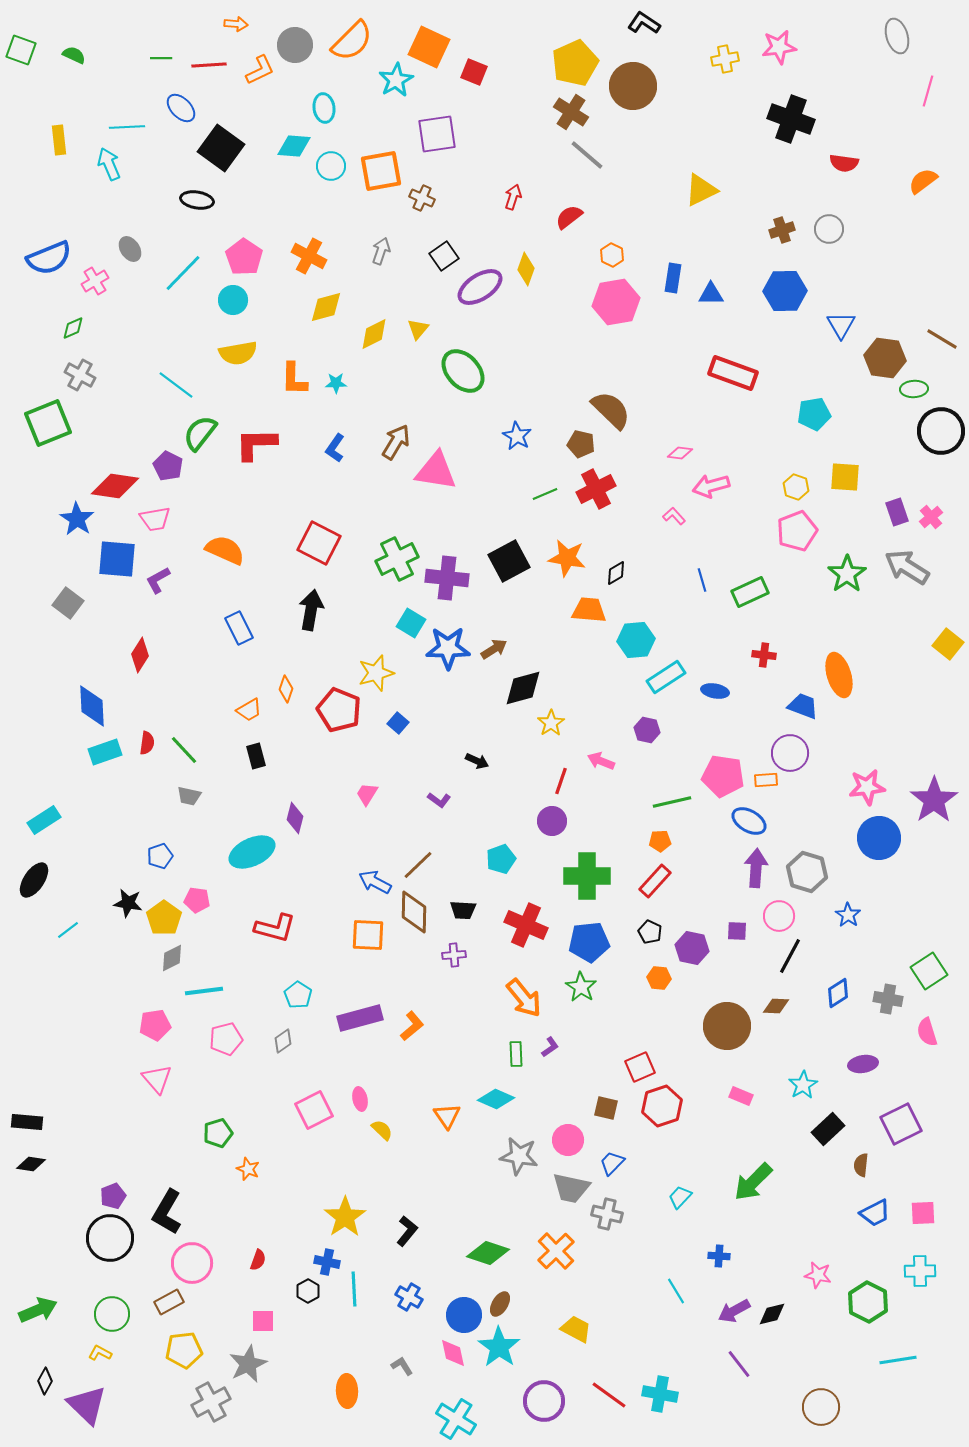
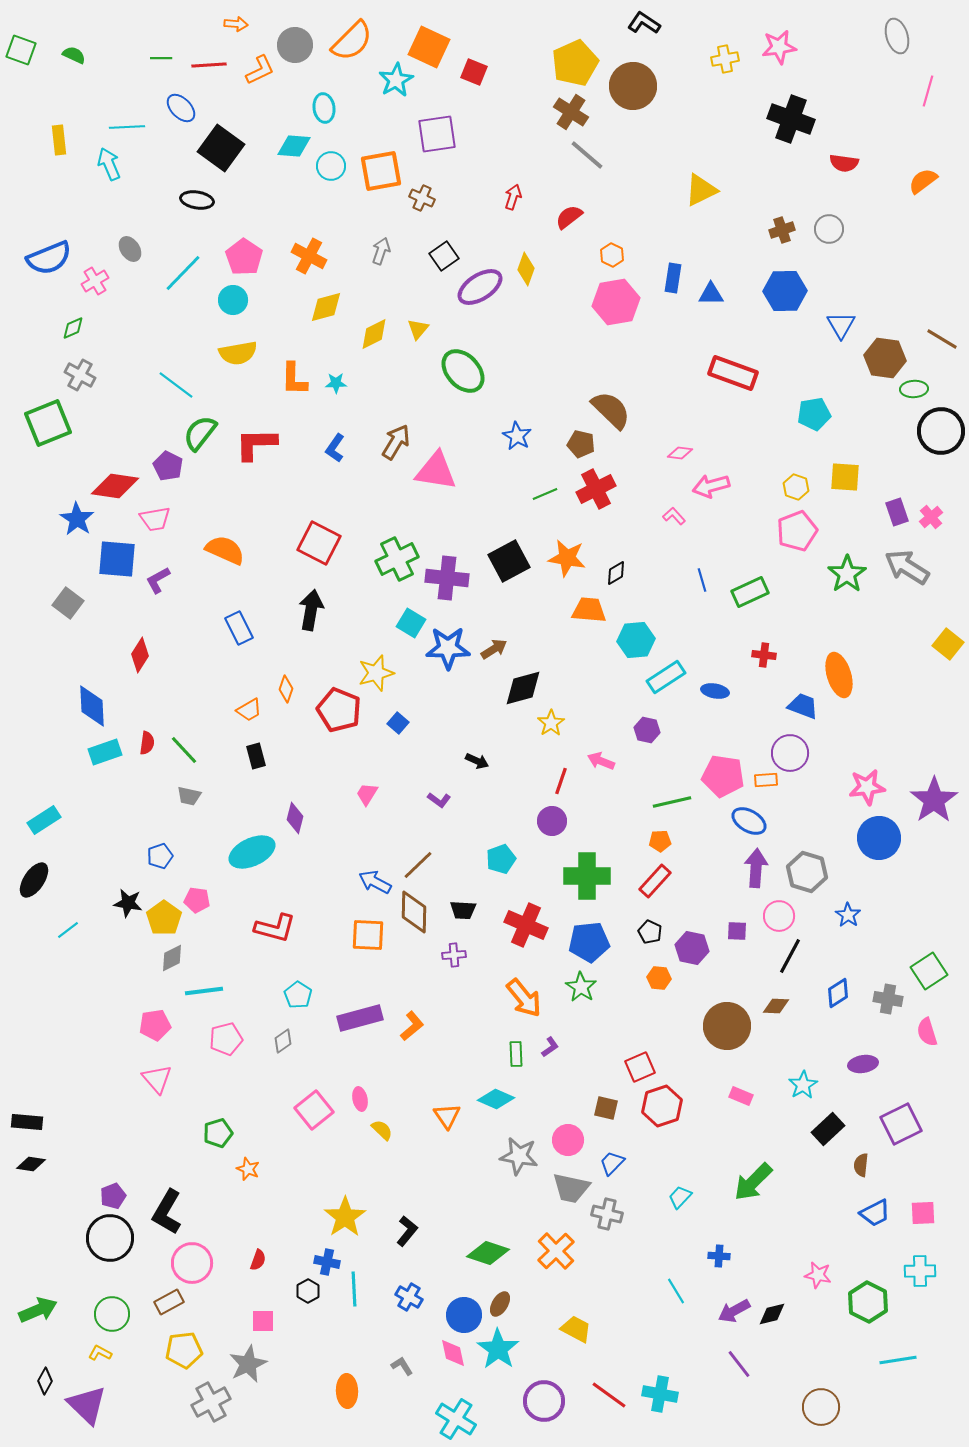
pink square at (314, 1110): rotated 12 degrees counterclockwise
cyan star at (499, 1347): moved 1 px left, 2 px down
